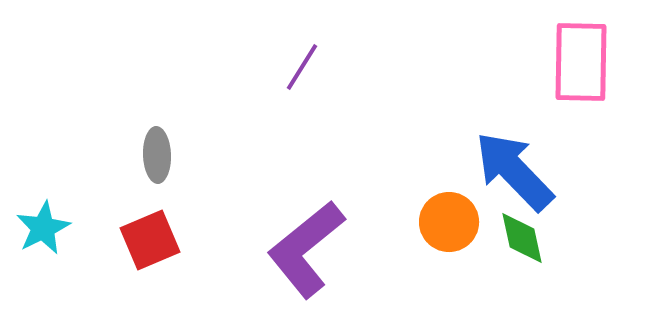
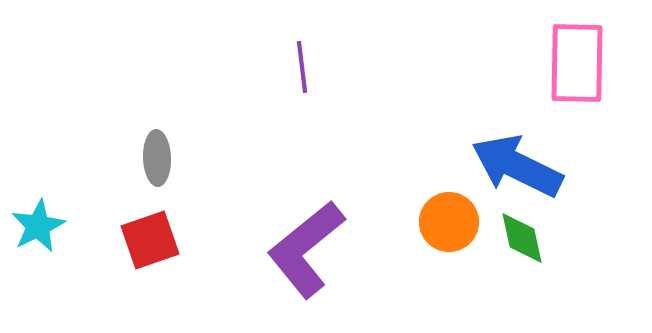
pink rectangle: moved 4 px left, 1 px down
purple line: rotated 39 degrees counterclockwise
gray ellipse: moved 3 px down
blue arrow: moved 3 px right, 5 px up; rotated 20 degrees counterclockwise
cyan star: moved 5 px left, 2 px up
red square: rotated 4 degrees clockwise
